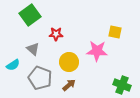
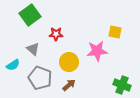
pink star: rotated 10 degrees counterclockwise
